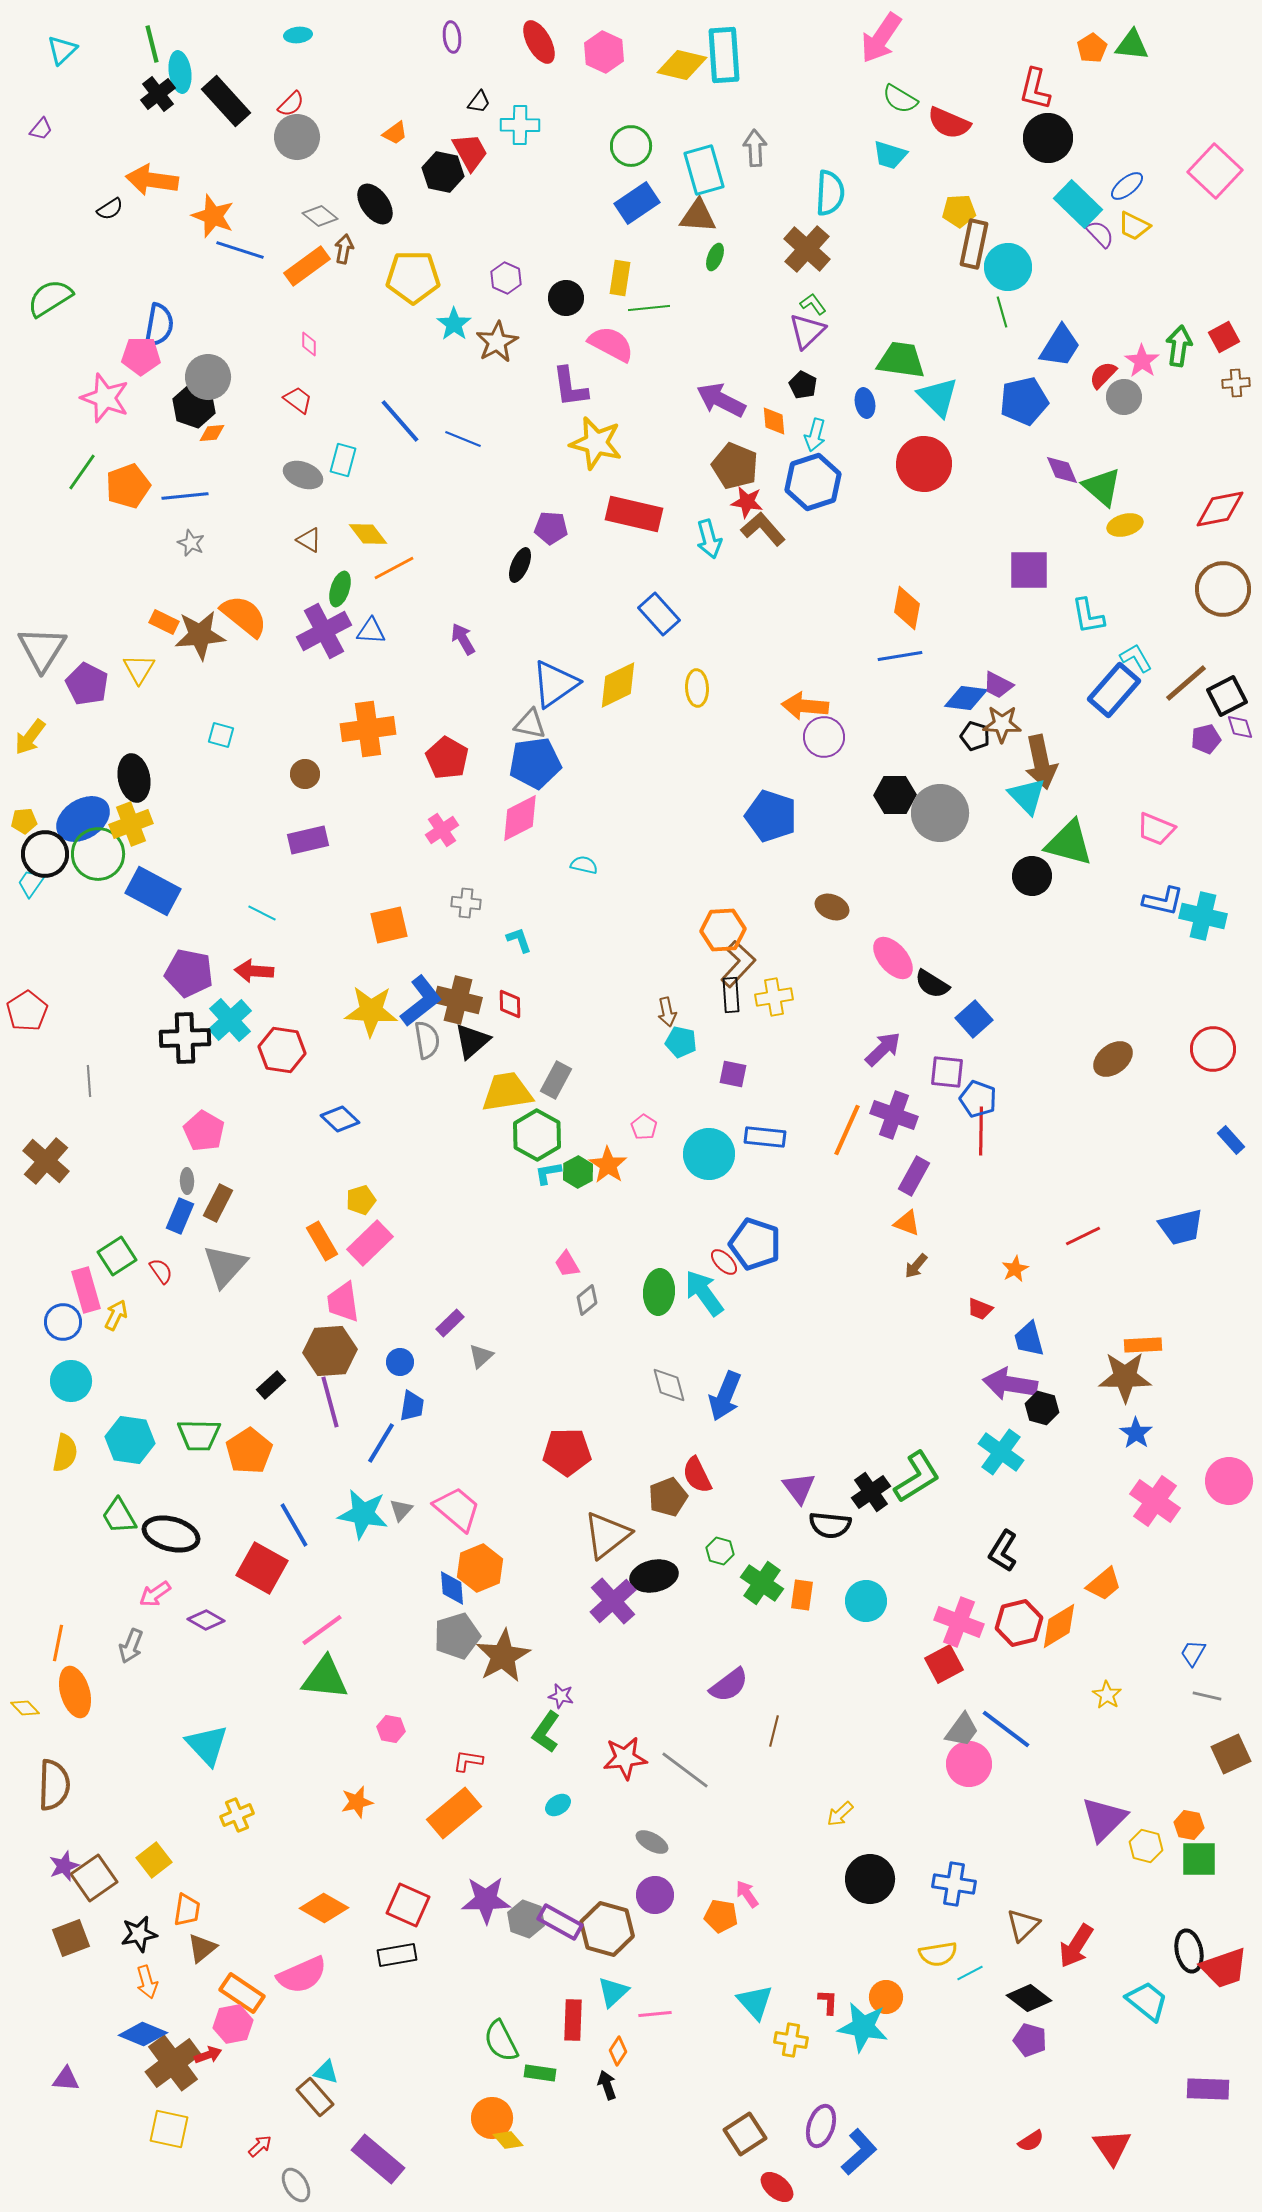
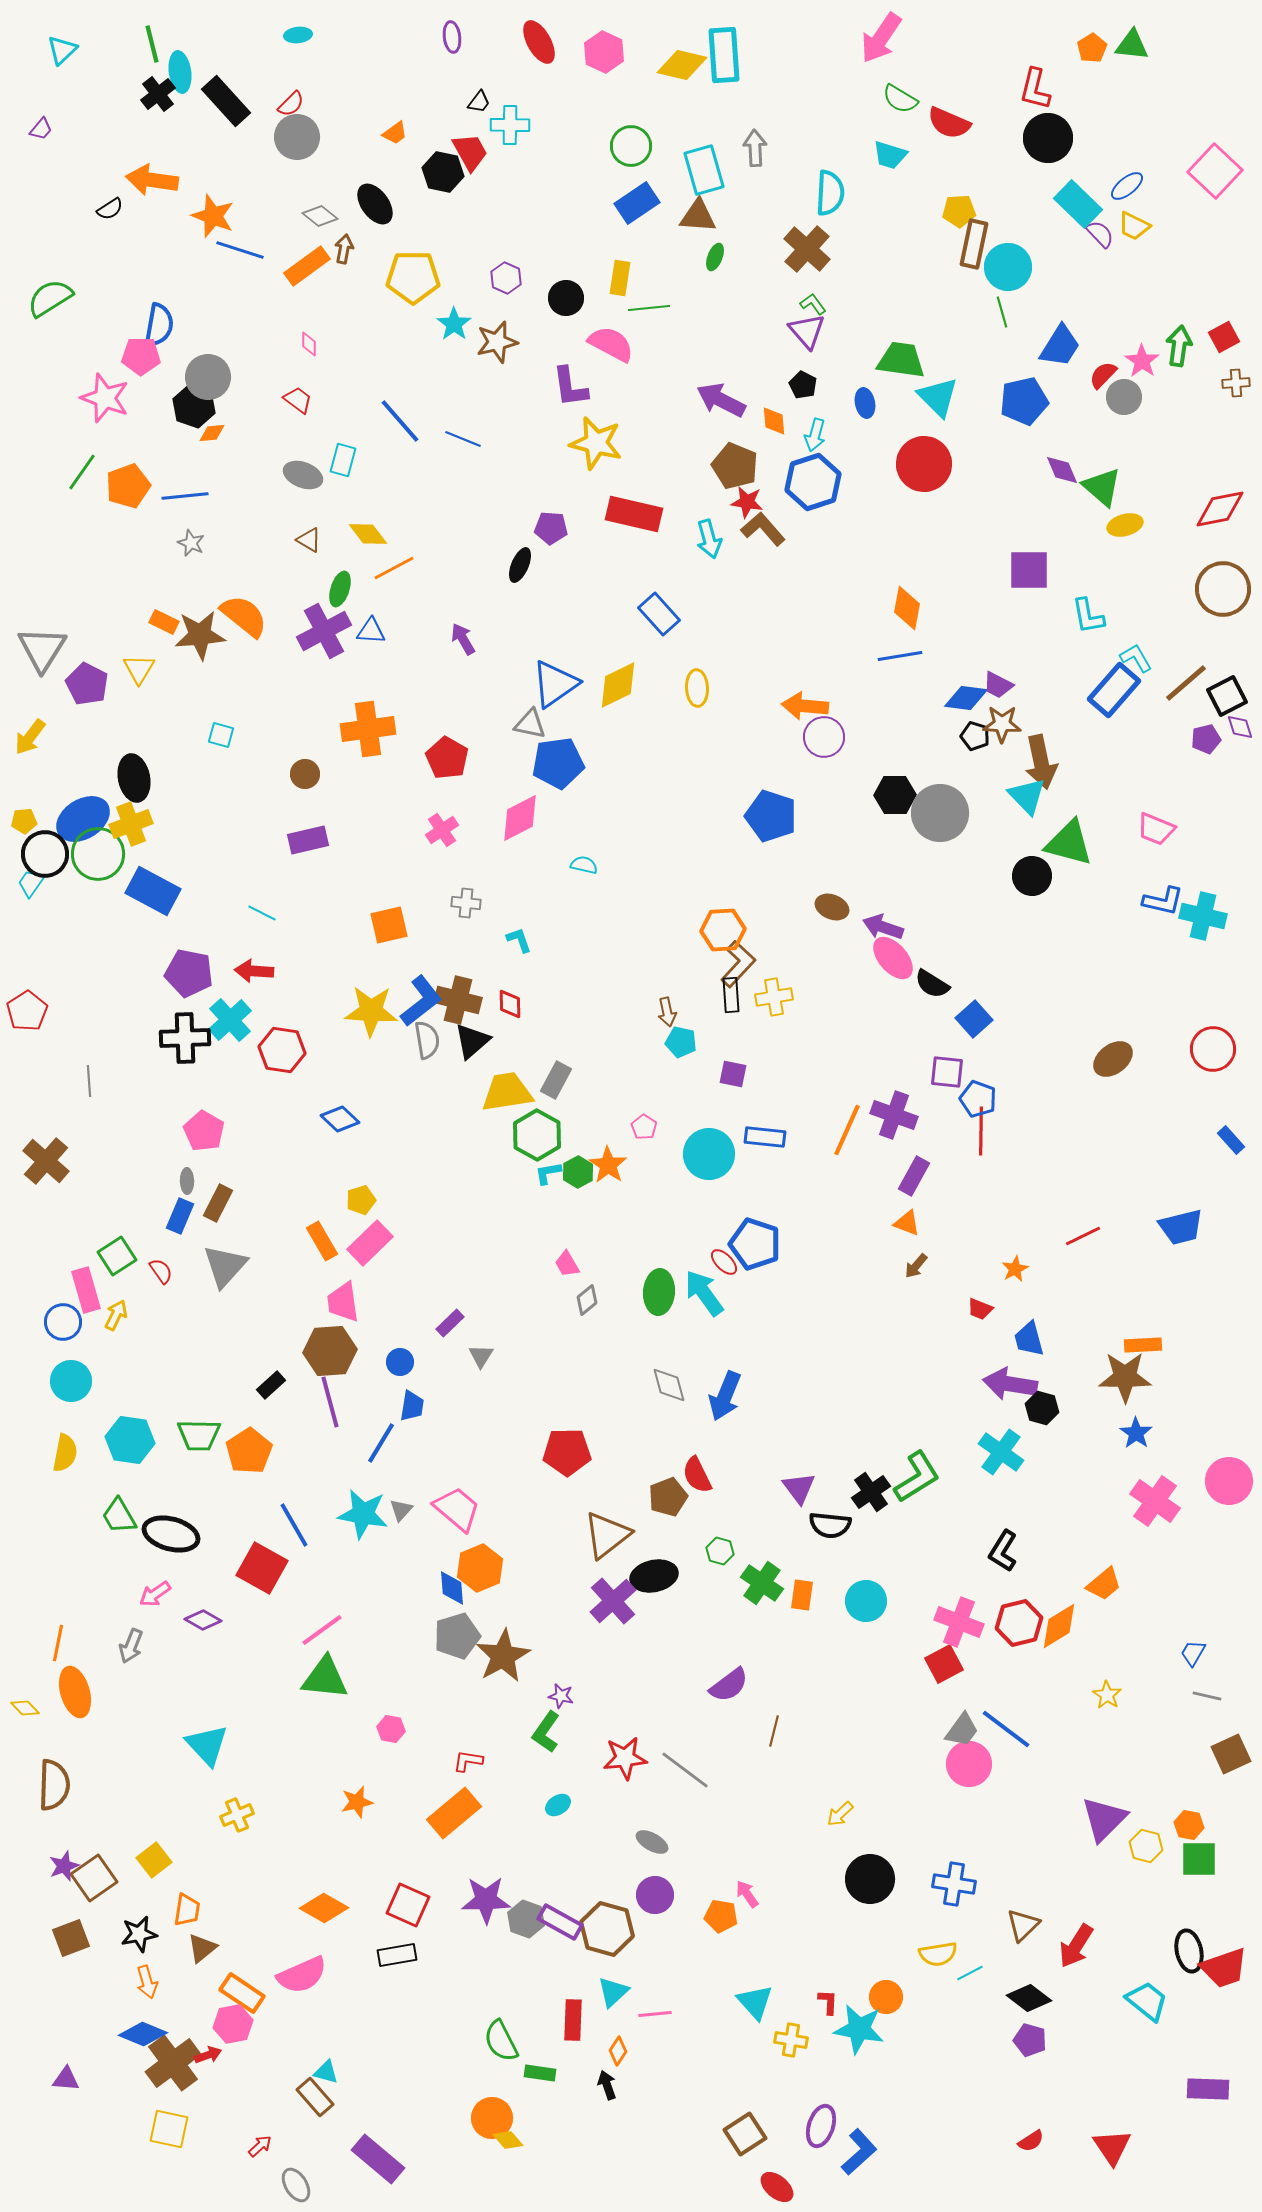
cyan cross at (520, 125): moved 10 px left
purple triangle at (807, 331): rotated 27 degrees counterclockwise
brown star at (497, 342): rotated 15 degrees clockwise
blue pentagon at (535, 763): moved 23 px right
purple arrow at (883, 1049): moved 122 px up; rotated 117 degrees counterclockwise
gray triangle at (481, 1356): rotated 16 degrees counterclockwise
purple diamond at (206, 1620): moved 3 px left
cyan star at (863, 2027): moved 4 px left, 2 px down
